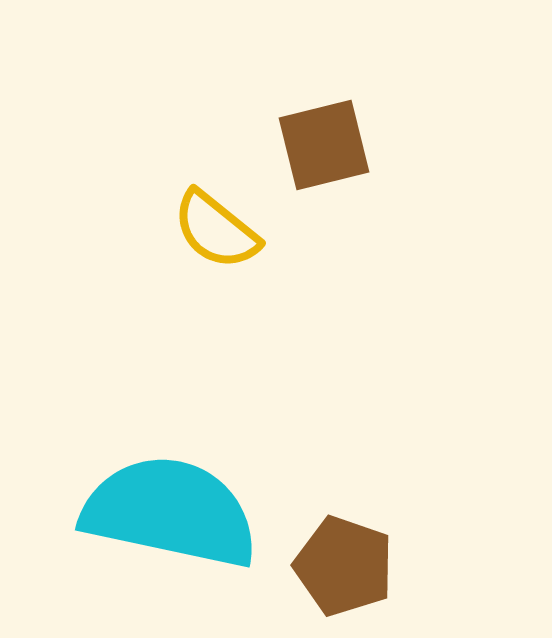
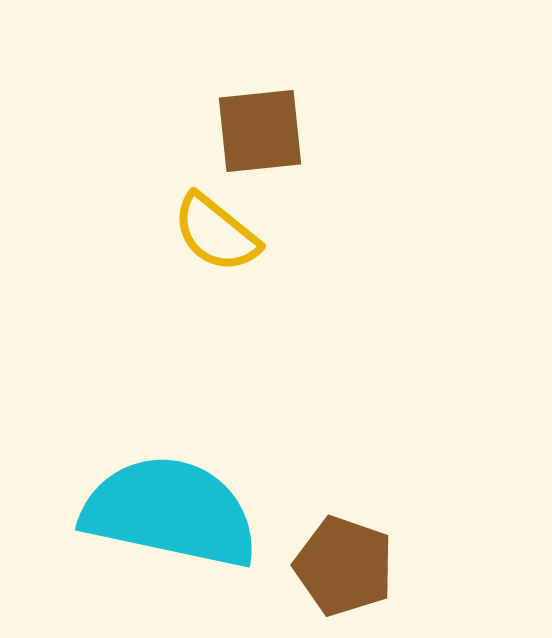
brown square: moved 64 px left, 14 px up; rotated 8 degrees clockwise
yellow semicircle: moved 3 px down
